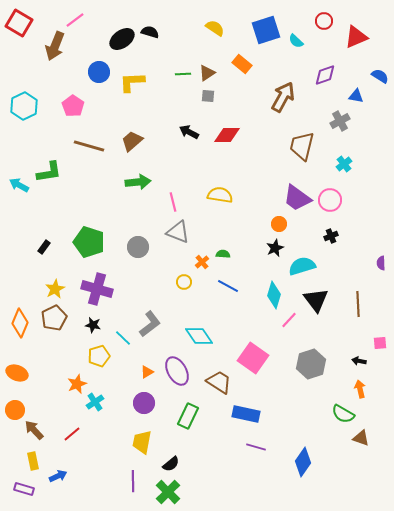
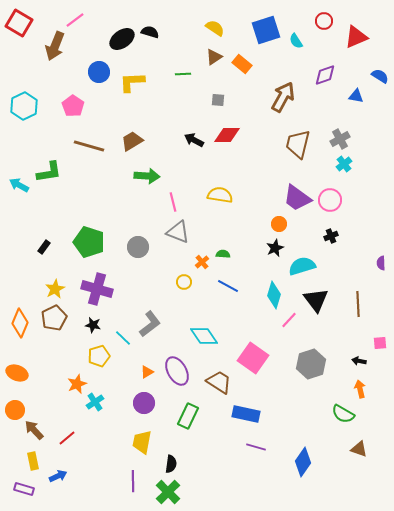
cyan semicircle at (296, 41): rotated 14 degrees clockwise
brown triangle at (207, 73): moved 7 px right, 16 px up
gray square at (208, 96): moved 10 px right, 4 px down
gray cross at (340, 121): moved 18 px down
black arrow at (189, 132): moved 5 px right, 8 px down
brown trapezoid at (132, 141): rotated 10 degrees clockwise
brown trapezoid at (302, 146): moved 4 px left, 2 px up
green arrow at (138, 182): moved 9 px right, 6 px up; rotated 10 degrees clockwise
cyan diamond at (199, 336): moved 5 px right
red line at (72, 434): moved 5 px left, 4 px down
brown triangle at (361, 438): moved 2 px left, 11 px down
black semicircle at (171, 464): rotated 42 degrees counterclockwise
